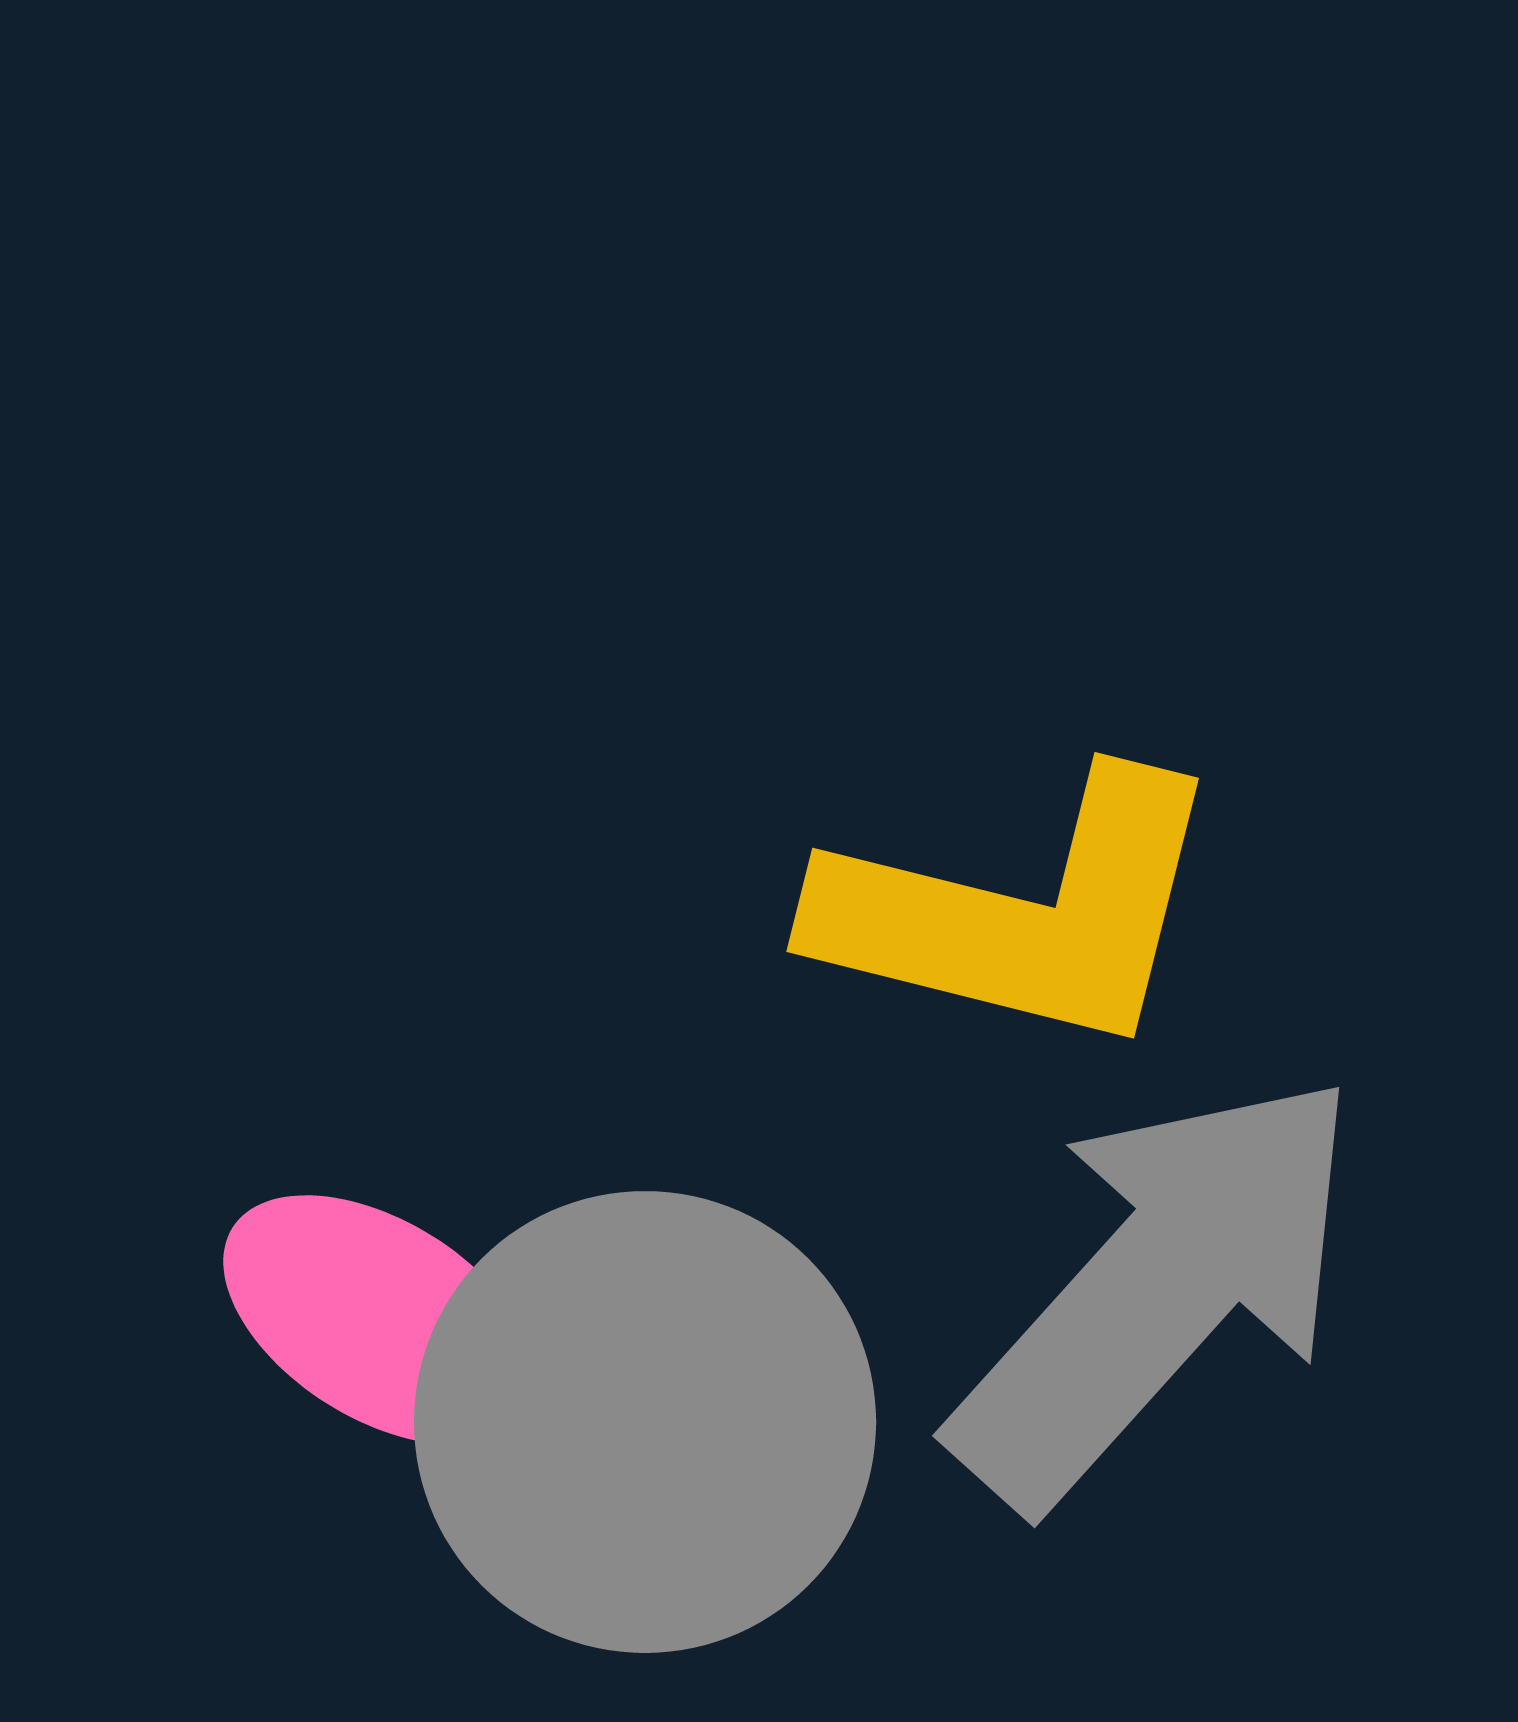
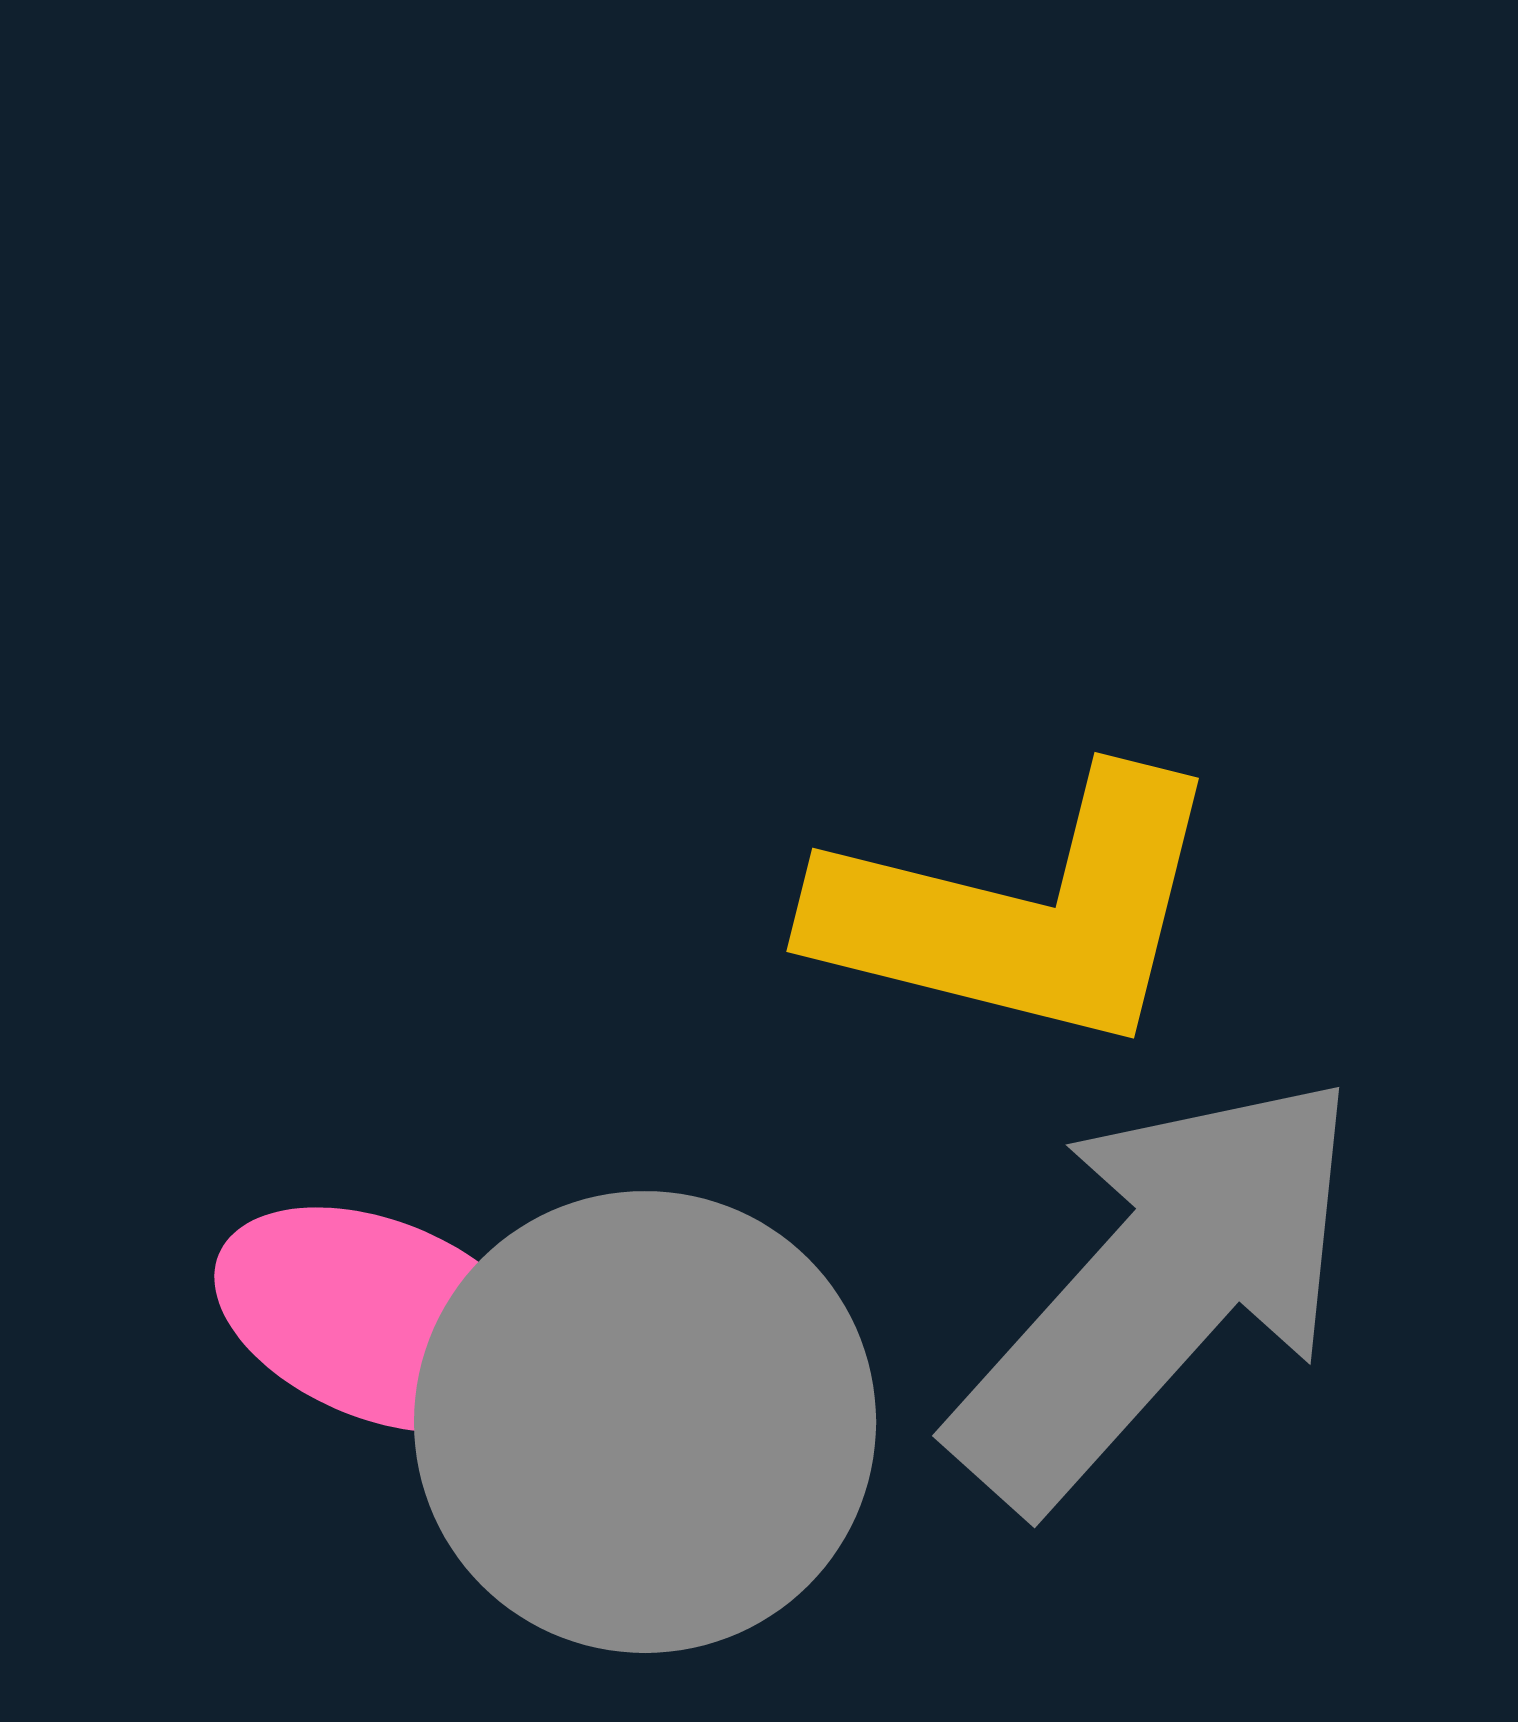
pink ellipse: rotated 10 degrees counterclockwise
